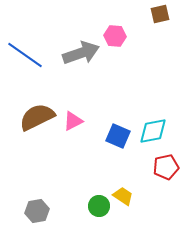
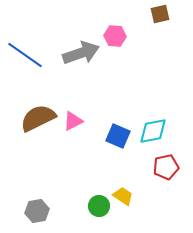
brown semicircle: moved 1 px right, 1 px down
